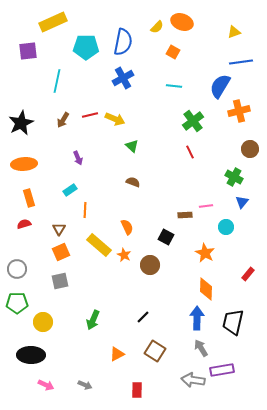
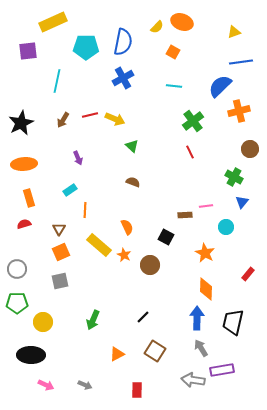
blue semicircle at (220, 86): rotated 15 degrees clockwise
